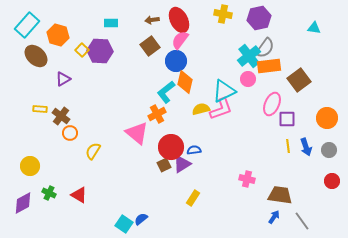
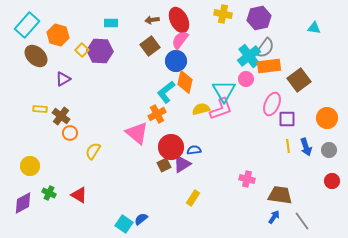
pink circle at (248, 79): moved 2 px left
cyan triangle at (224, 91): rotated 35 degrees counterclockwise
